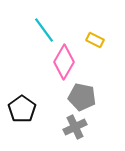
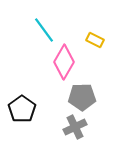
gray pentagon: rotated 12 degrees counterclockwise
